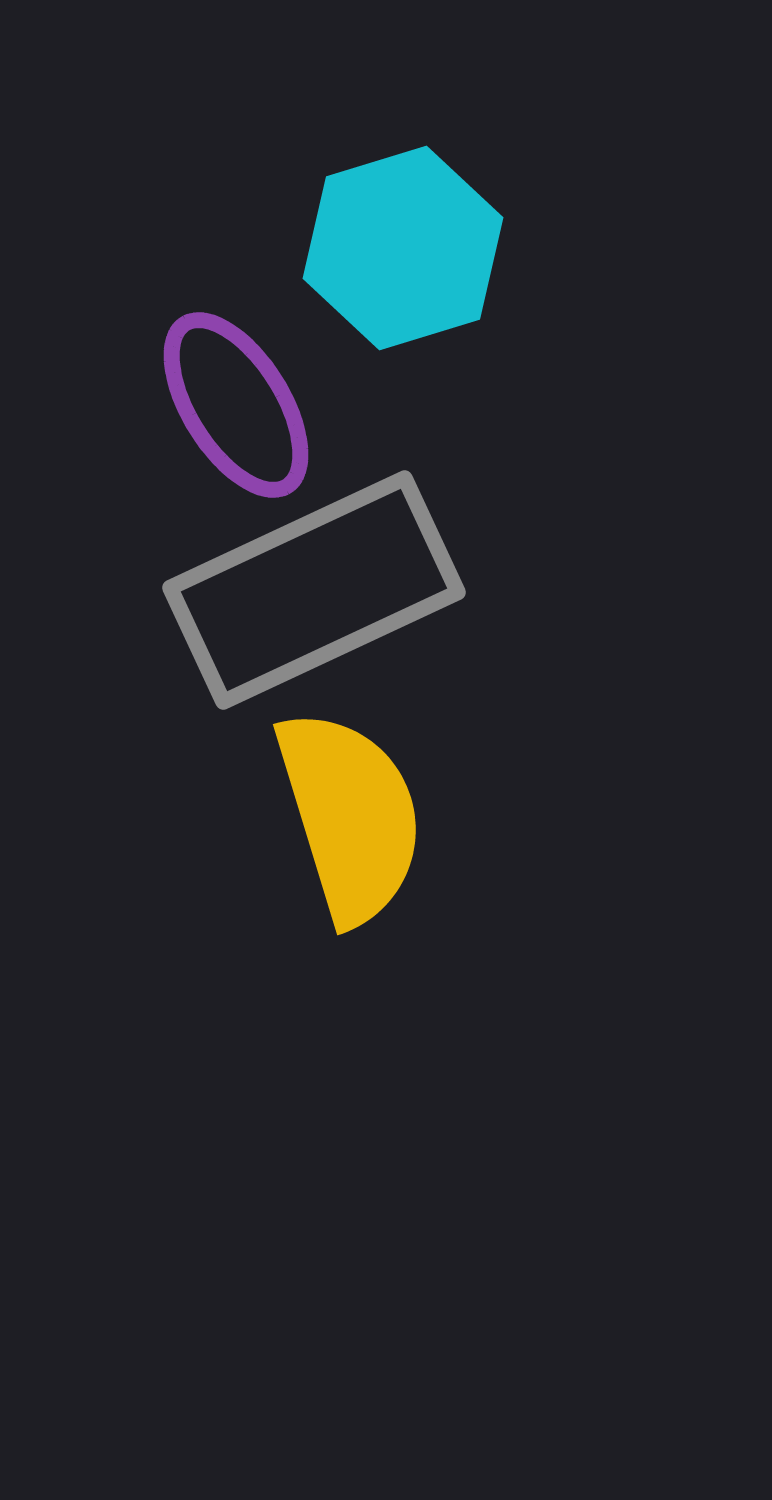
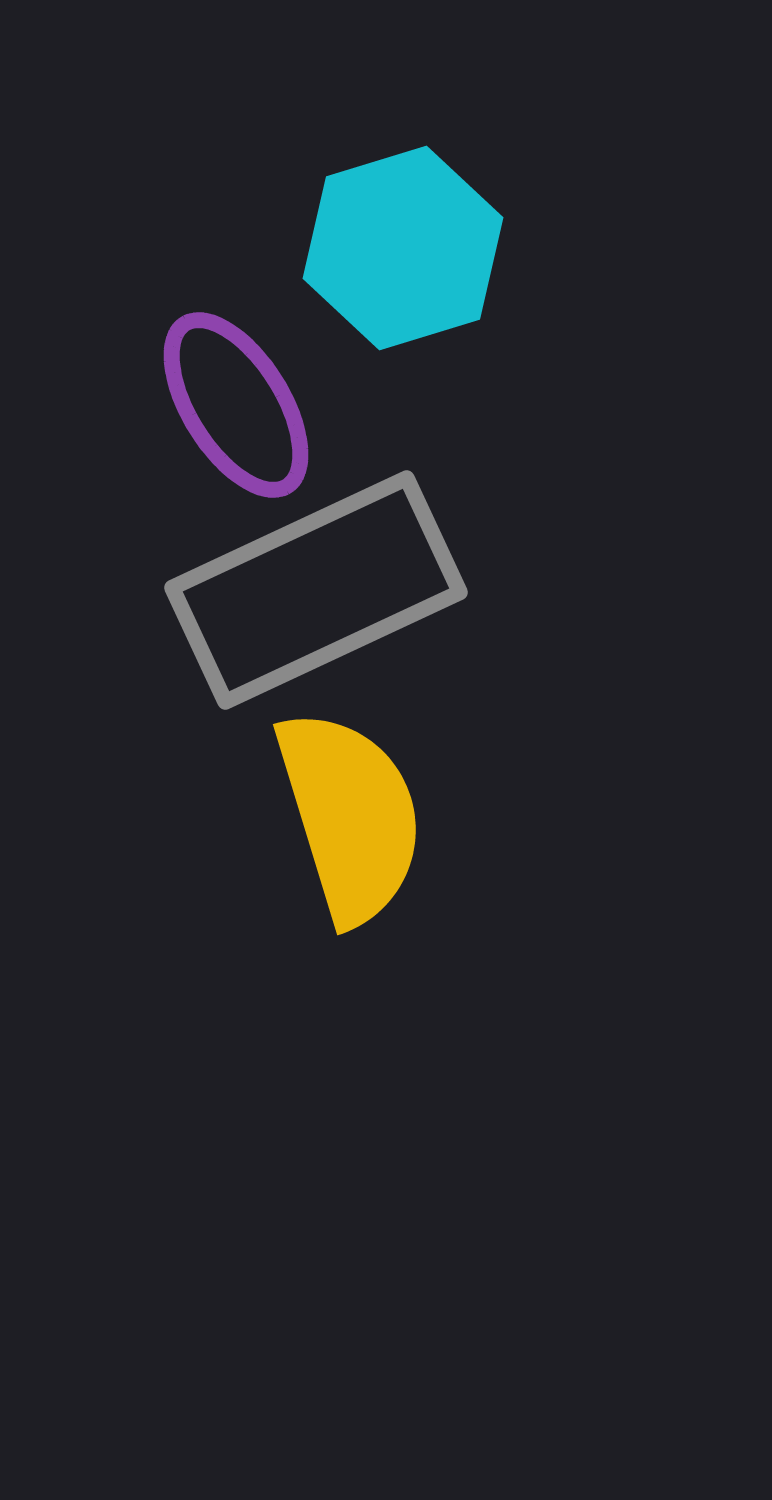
gray rectangle: moved 2 px right
